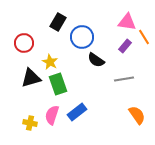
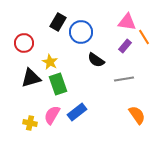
blue circle: moved 1 px left, 5 px up
pink semicircle: rotated 12 degrees clockwise
